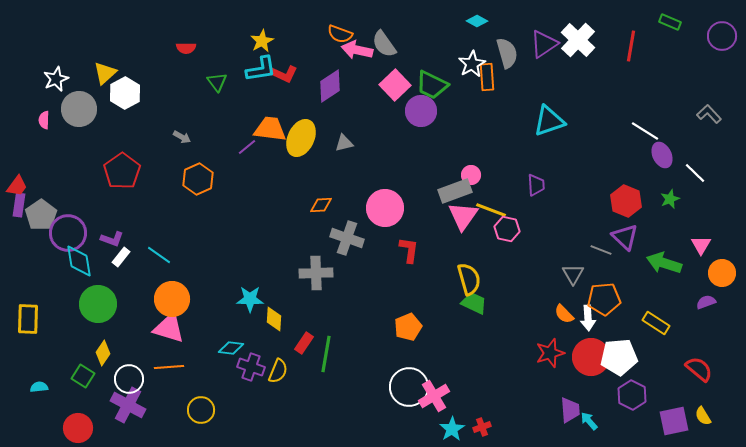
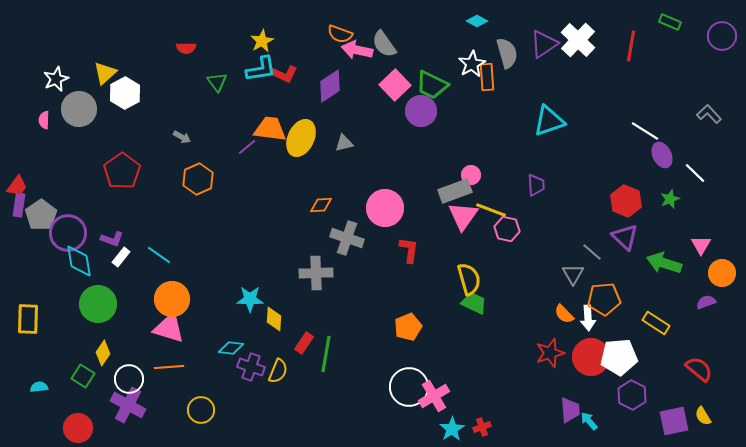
gray line at (601, 250): moved 9 px left, 2 px down; rotated 20 degrees clockwise
